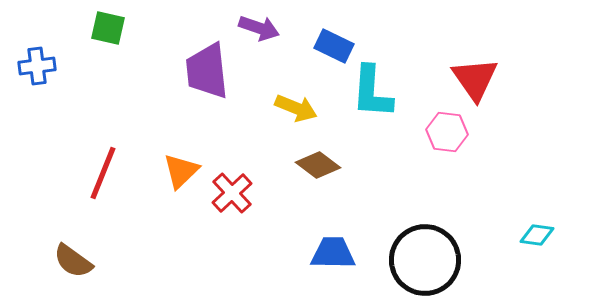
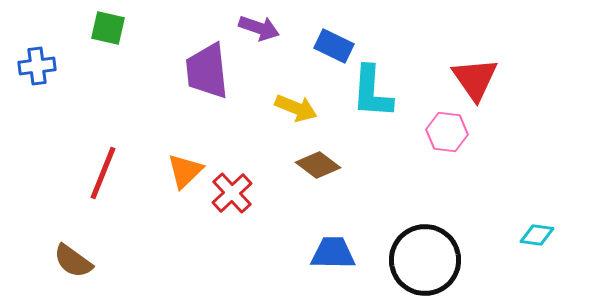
orange triangle: moved 4 px right
